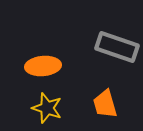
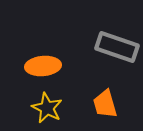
yellow star: rotated 8 degrees clockwise
